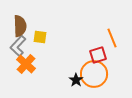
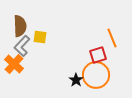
gray L-shape: moved 4 px right
orange cross: moved 12 px left
orange circle: moved 2 px right, 1 px down
